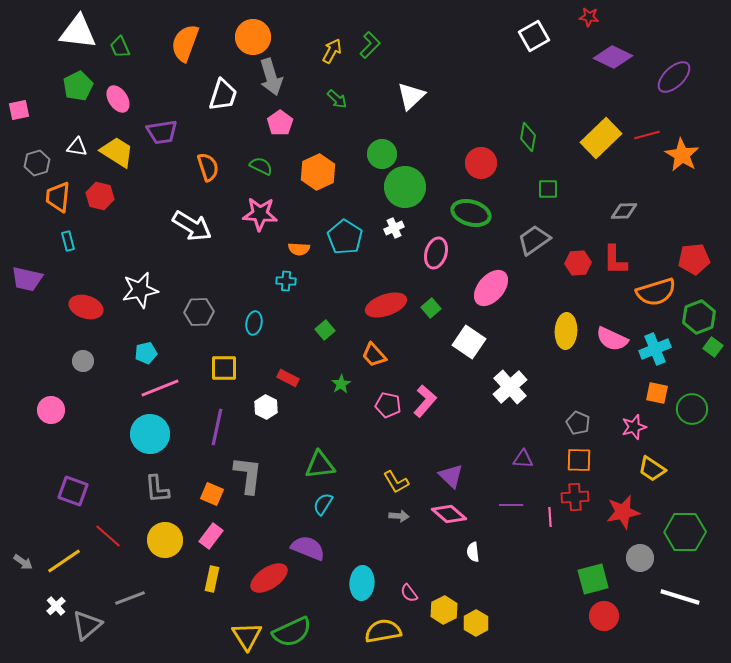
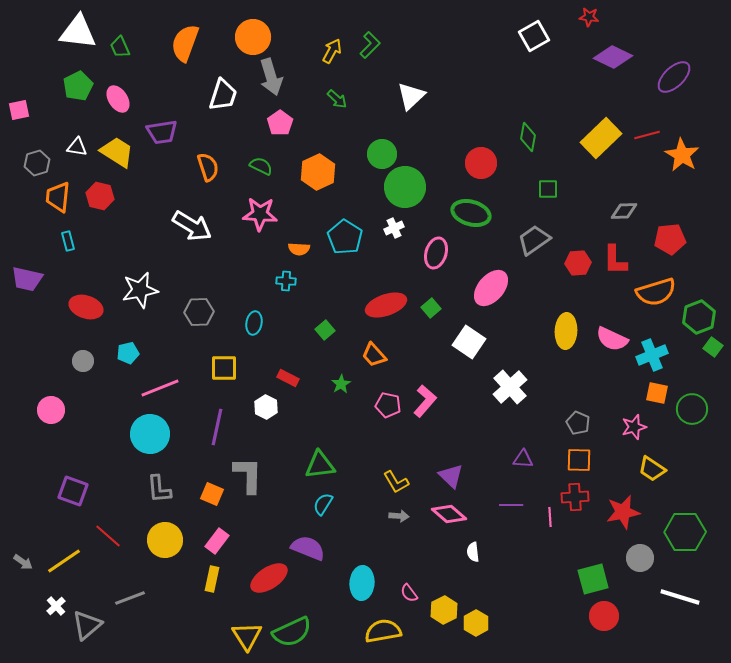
red pentagon at (694, 259): moved 24 px left, 20 px up
cyan cross at (655, 349): moved 3 px left, 6 px down
cyan pentagon at (146, 353): moved 18 px left
gray L-shape at (248, 475): rotated 6 degrees counterclockwise
gray L-shape at (157, 489): moved 2 px right
pink rectangle at (211, 536): moved 6 px right, 5 px down
